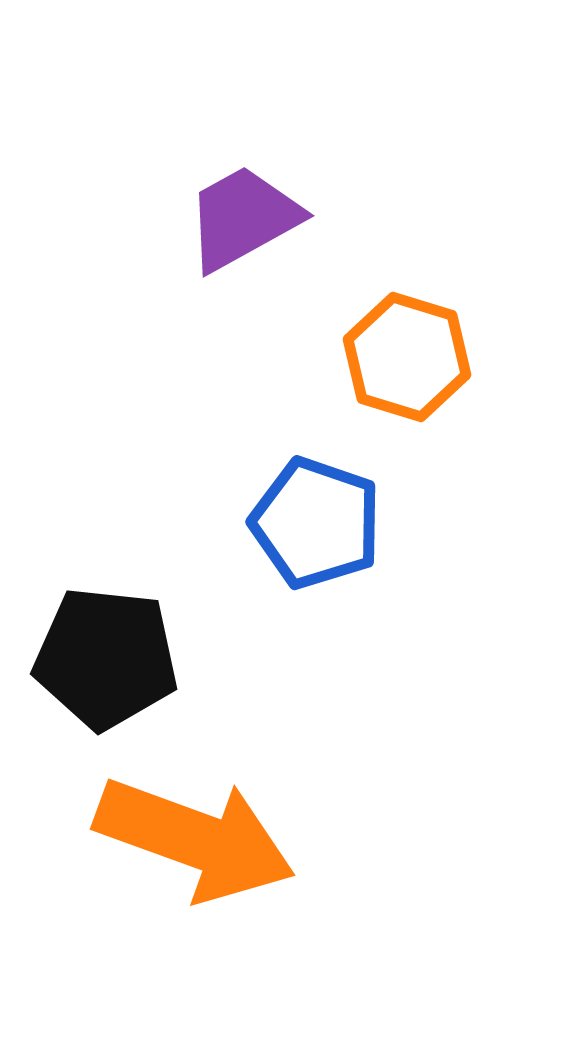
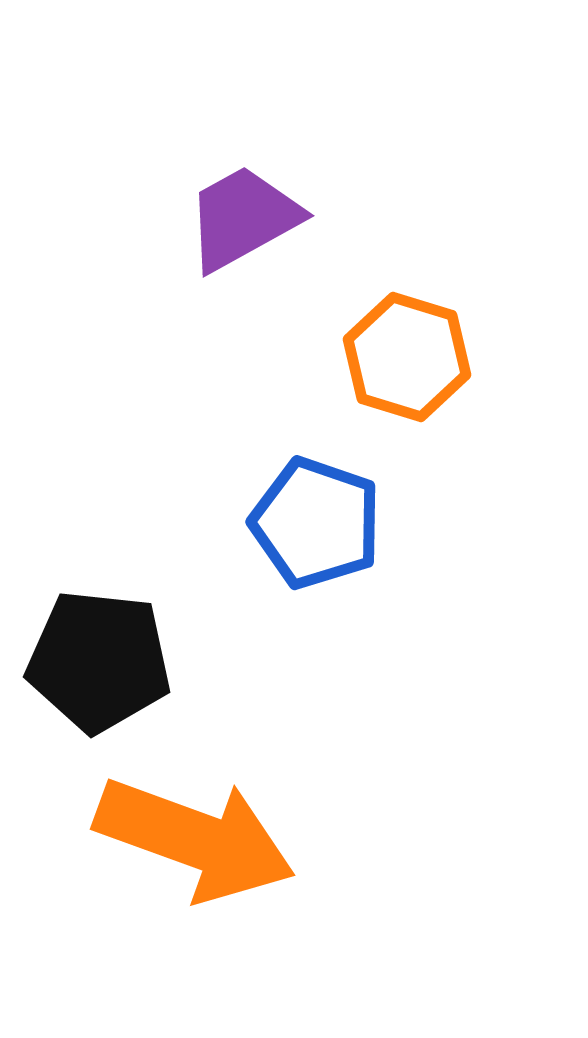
black pentagon: moved 7 px left, 3 px down
